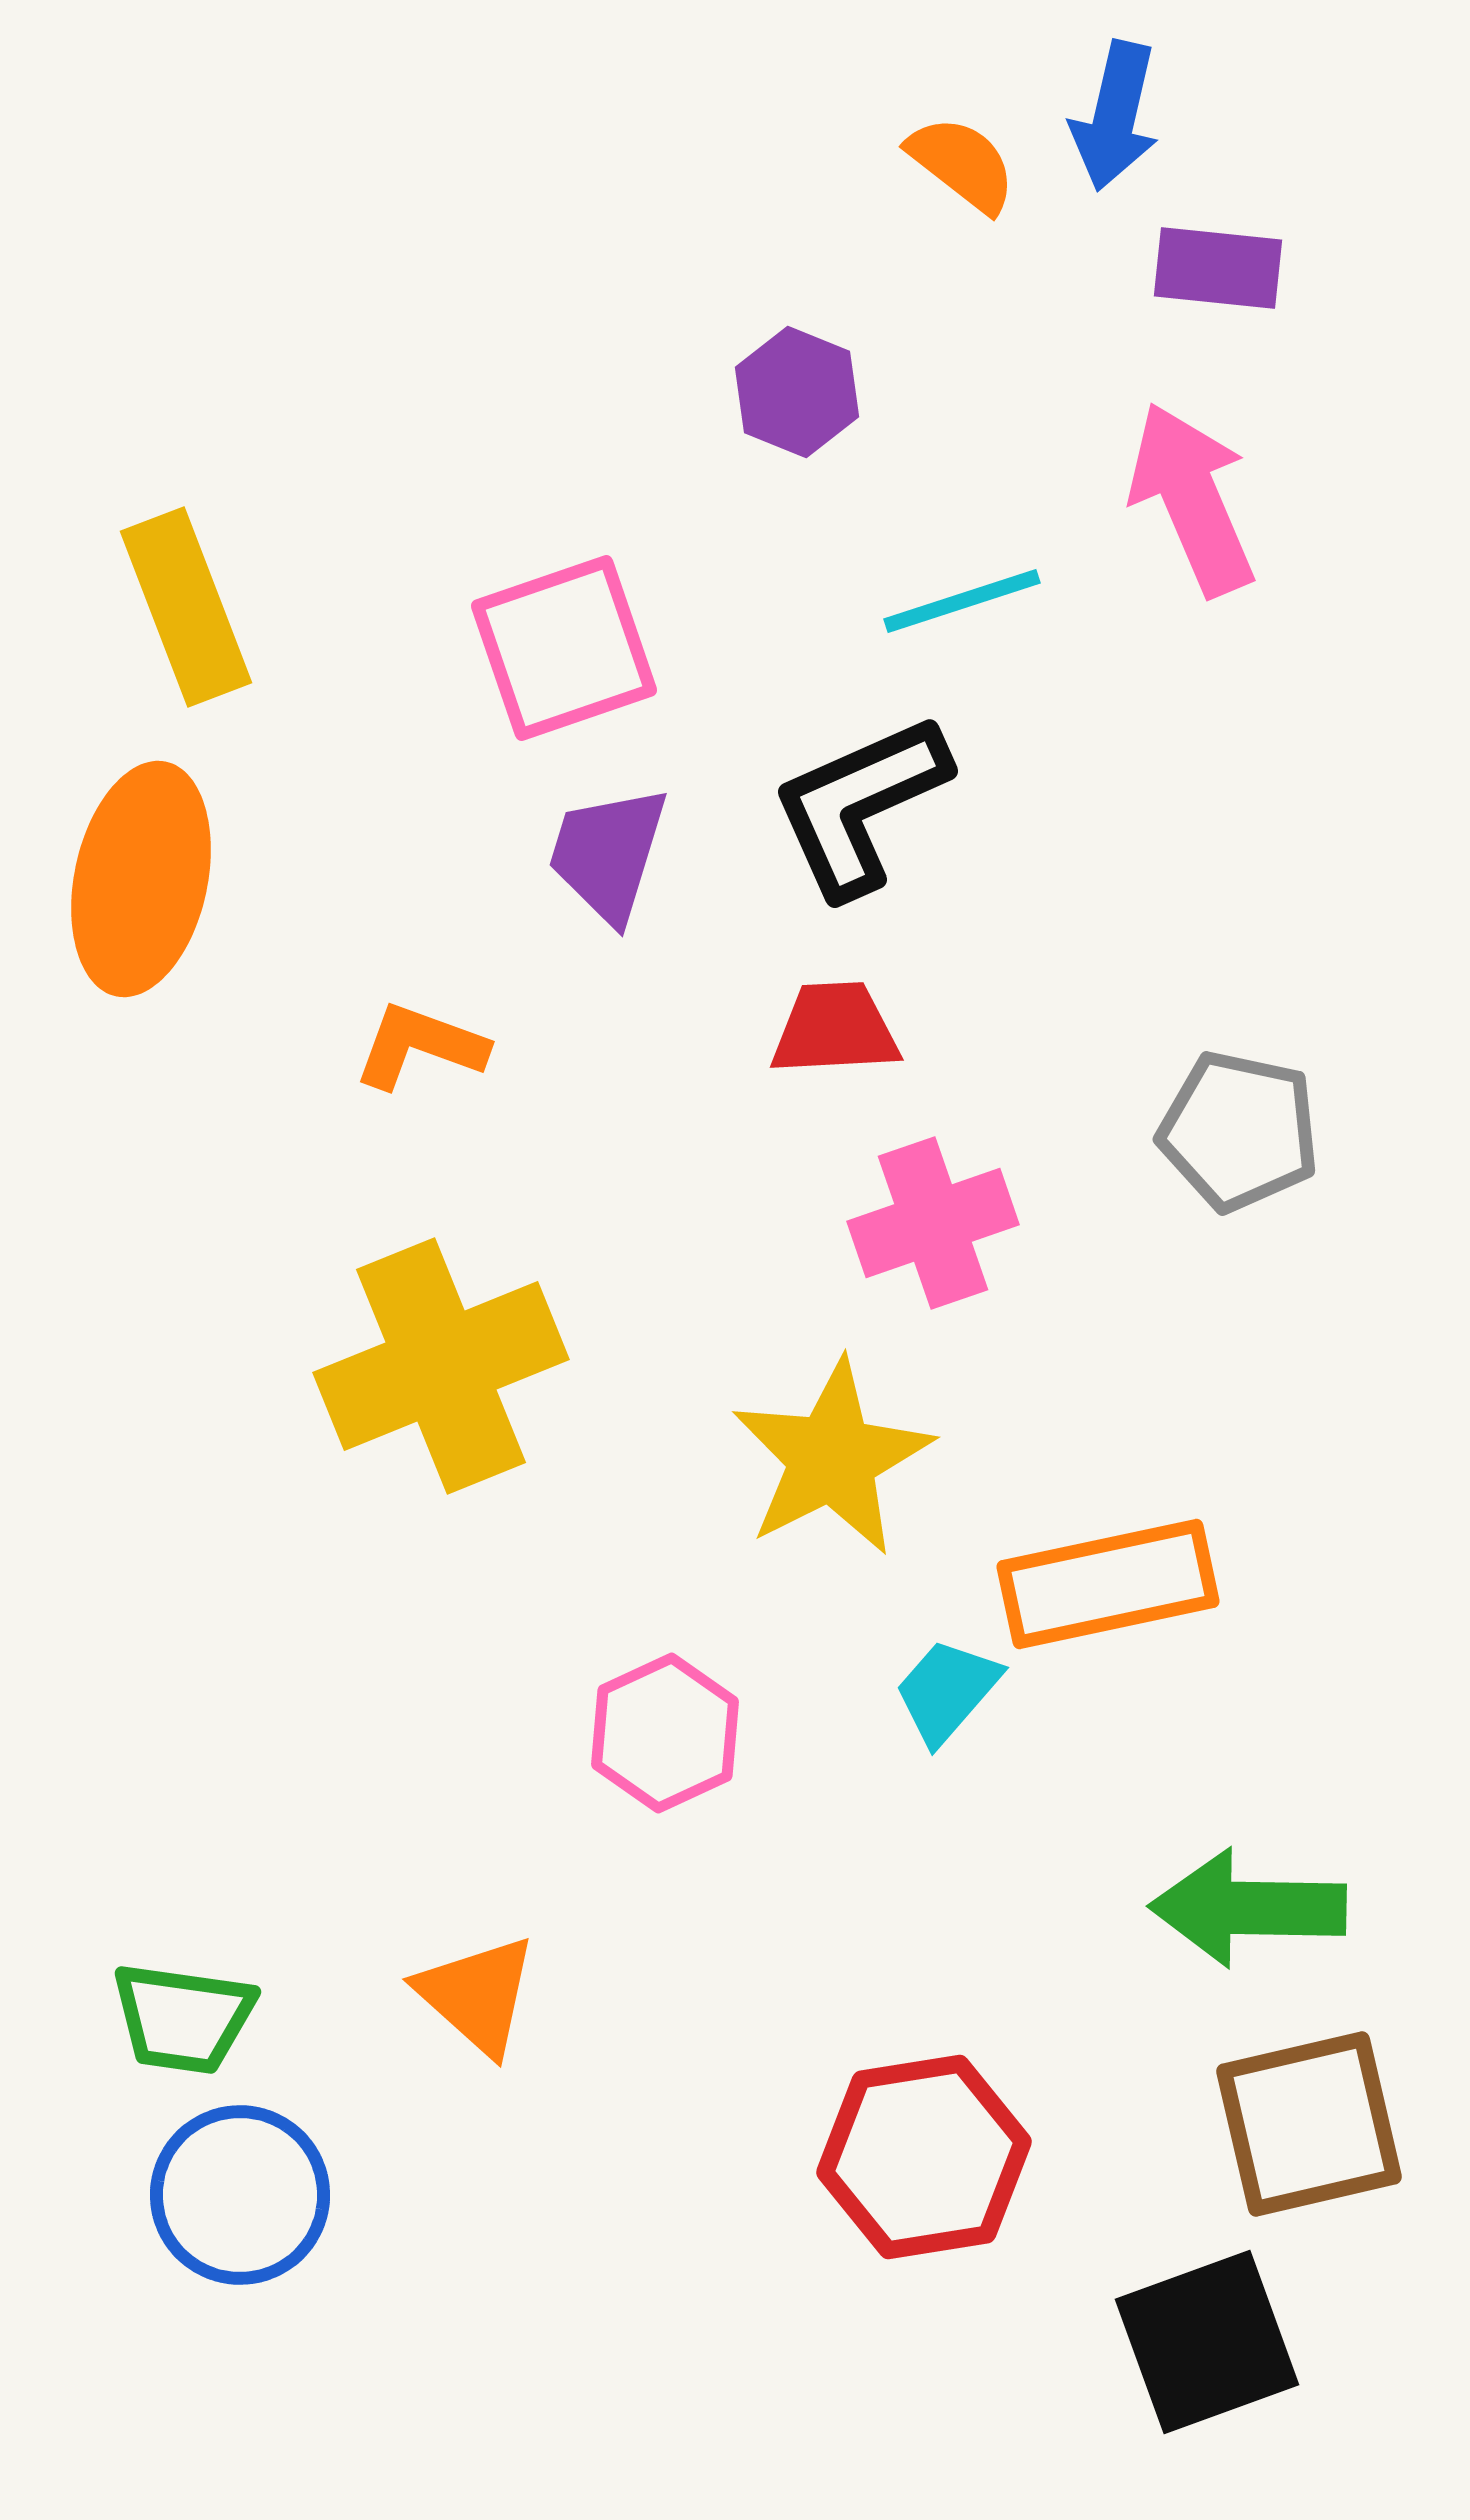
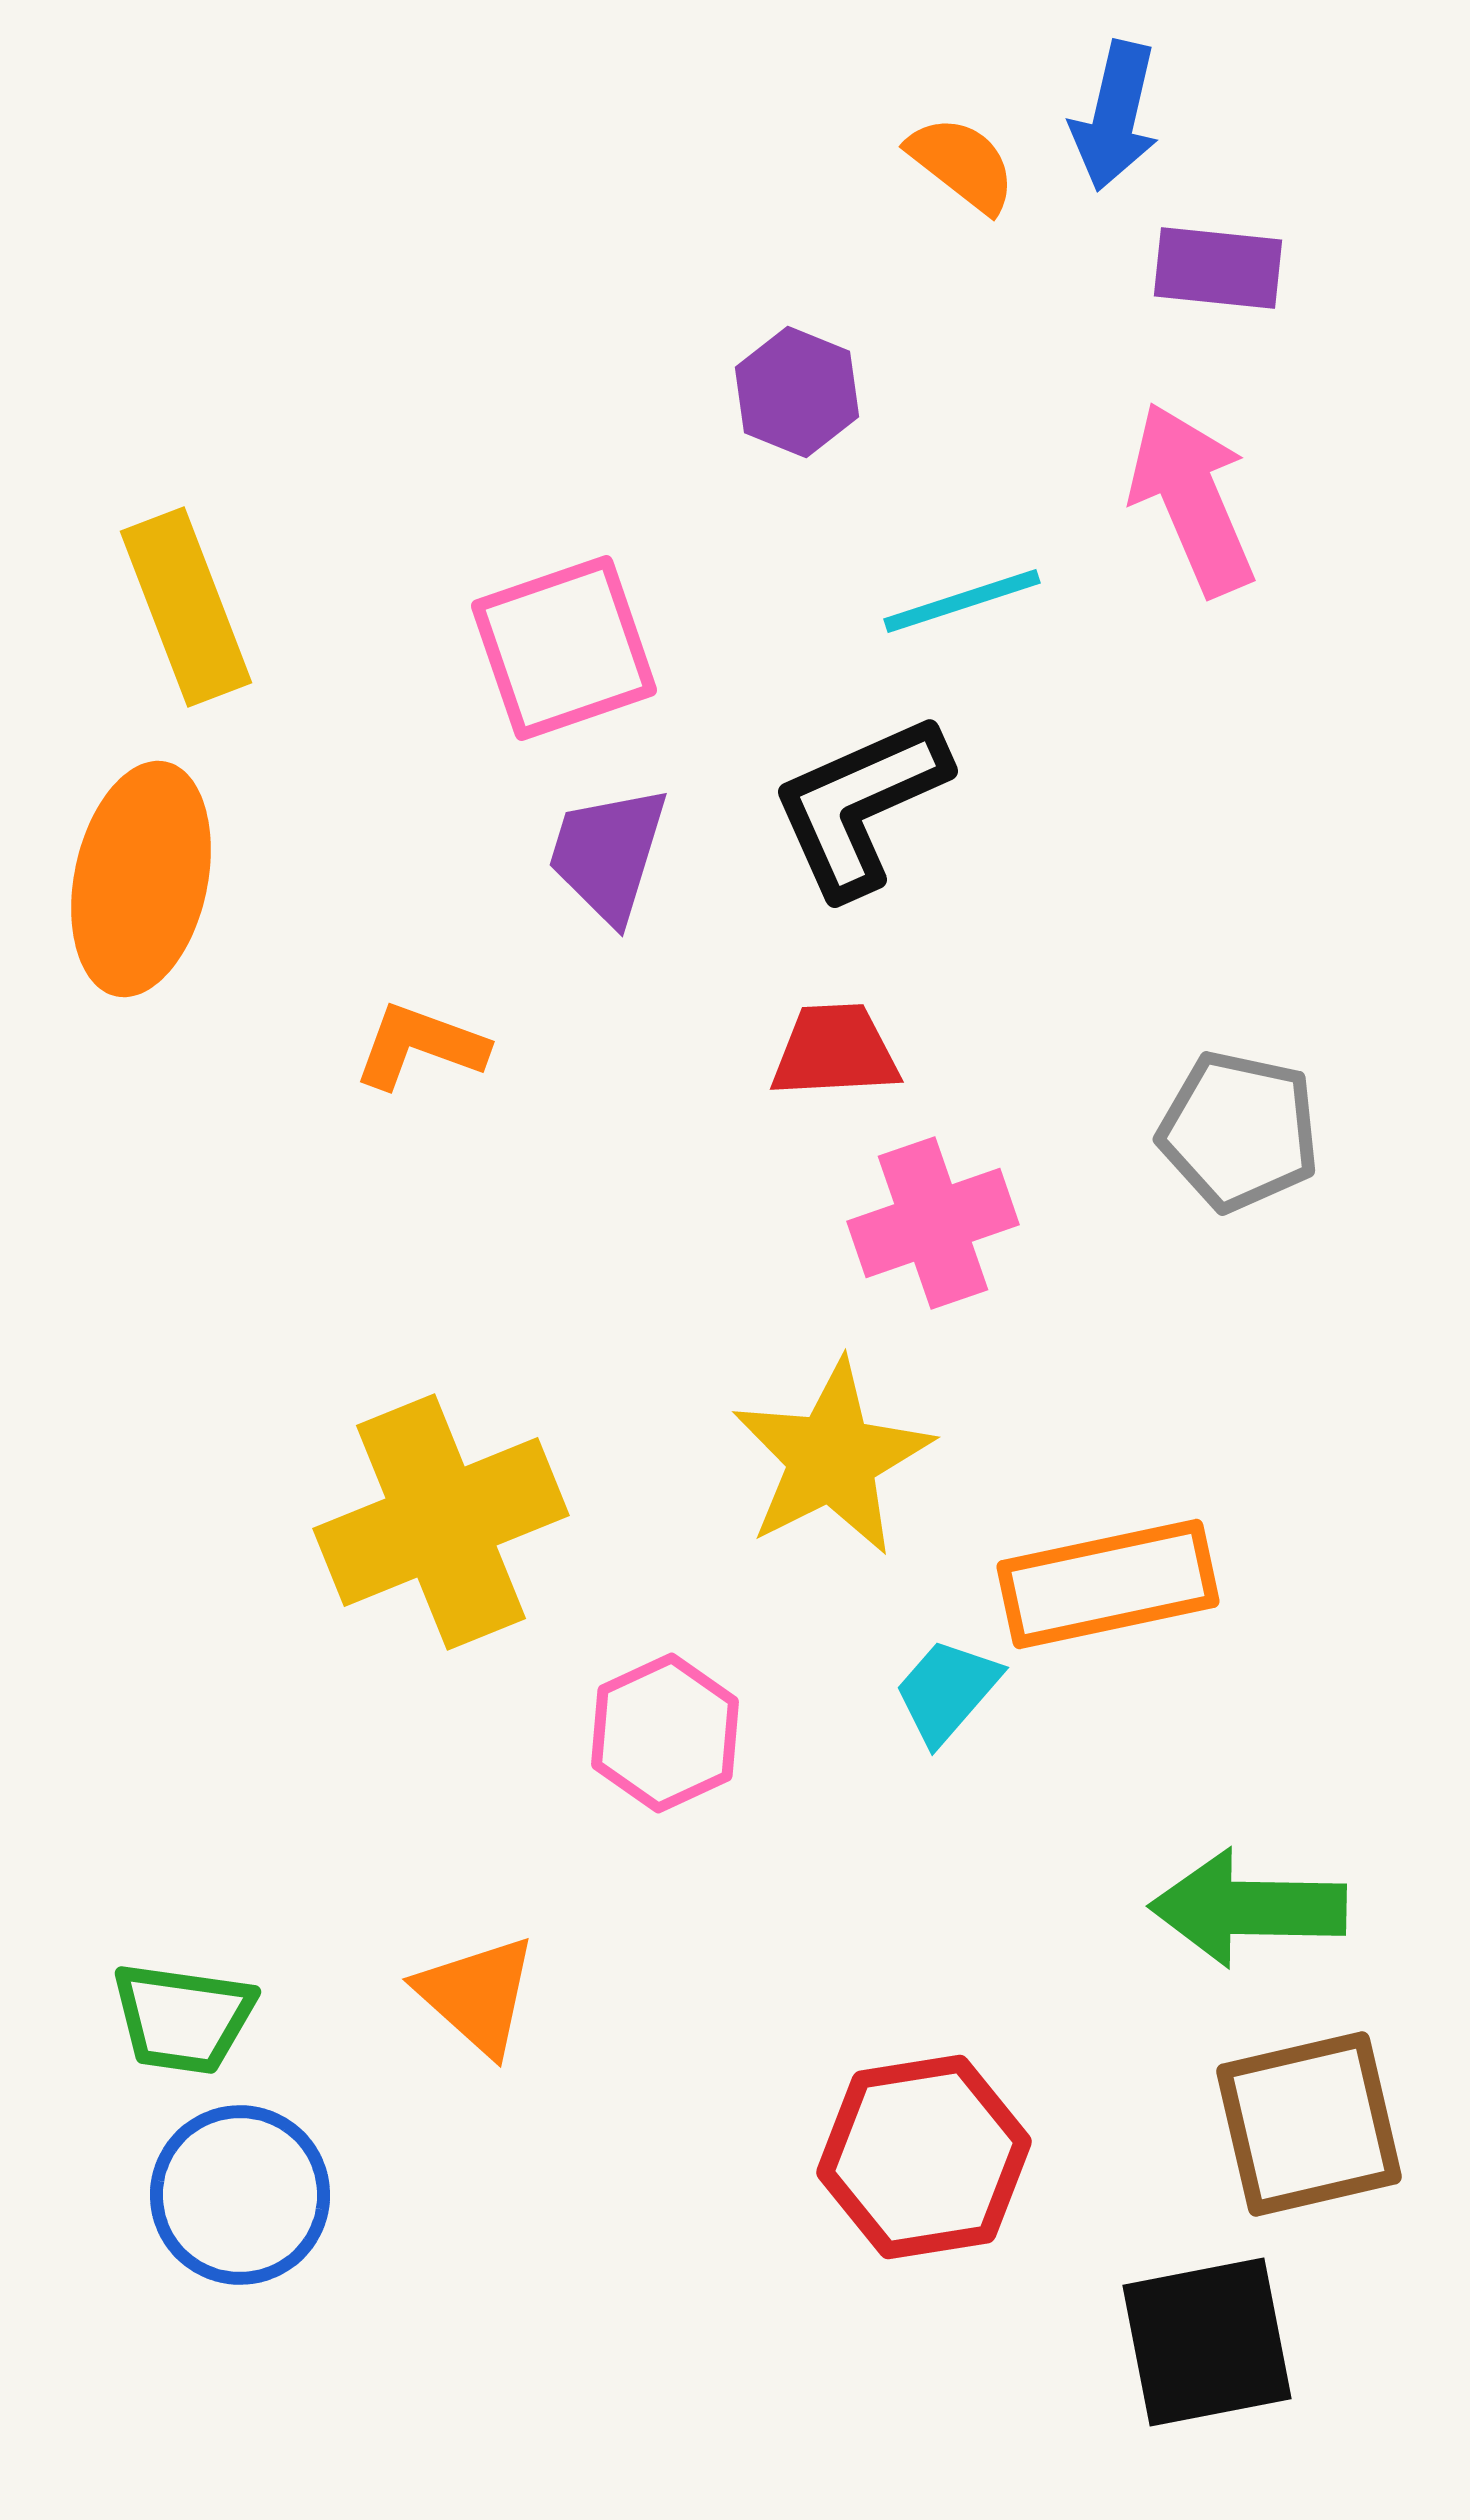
red trapezoid: moved 22 px down
yellow cross: moved 156 px down
black square: rotated 9 degrees clockwise
